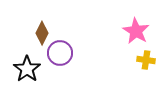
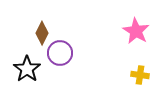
yellow cross: moved 6 px left, 15 px down
